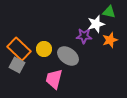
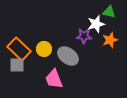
gray square: rotated 28 degrees counterclockwise
pink trapezoid: rotated 35 degrees counterclockwise
